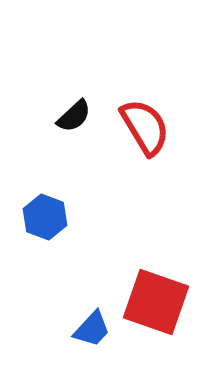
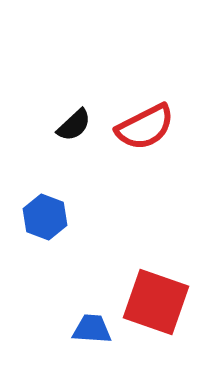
black semicircle: moved 9 px down
red semicircle: rotated 94 degrees clockwise
blue trapezoid: rotated 129 degrees counterclockwise
